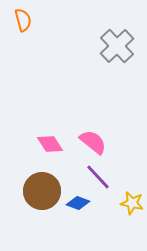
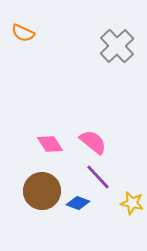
orange semicircle: moved 13 px down; rotated 130 degrees clockwise
